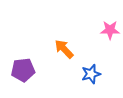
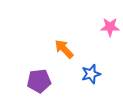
pink star: moved 3 px up
purple pentagon: moved 16 px right, 11 px down
